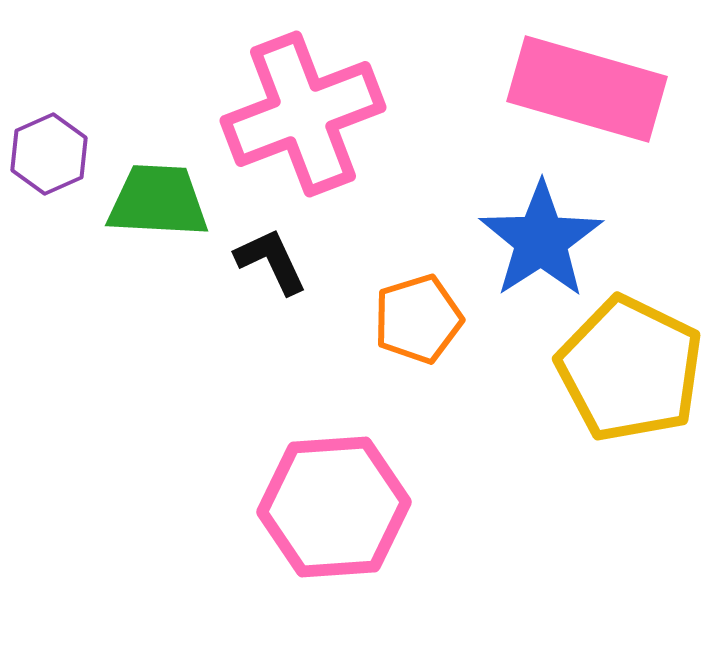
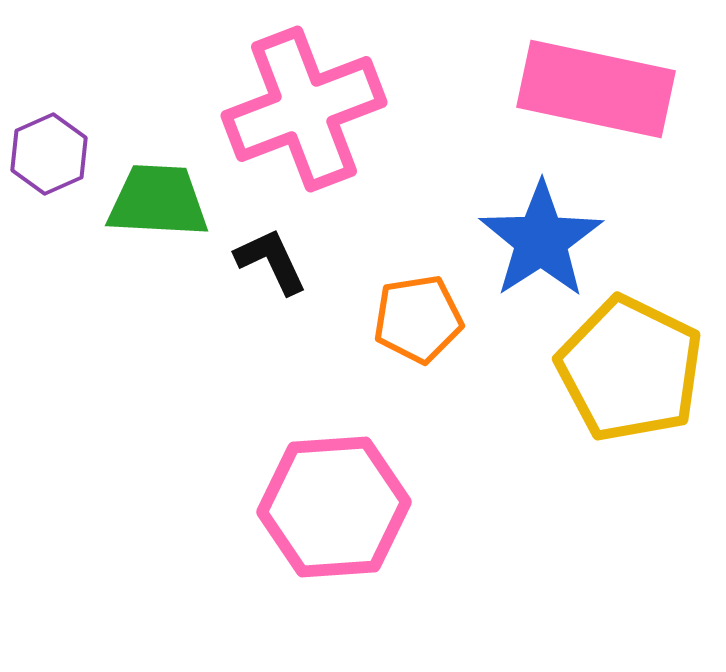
pink rectangle: moved 9 px right; rotated 4 degrees counterclockwise
pink cross: moved 1 px right, 5 px up
orange pentagon: rotated 8 degrees clockwise
